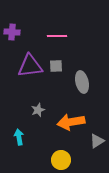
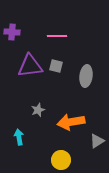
gray square: rotated 16 degrees clockwise
gray ellipse: moved 4 px right, 6 px up; rotated 20 degrees clockwise
